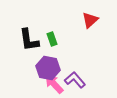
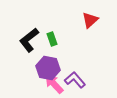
black L-shape: rotated 60 degrees clockwise
